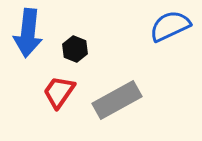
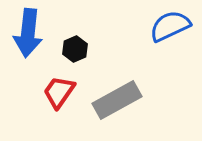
black hexagon: rotated 15 degrees clockwise
